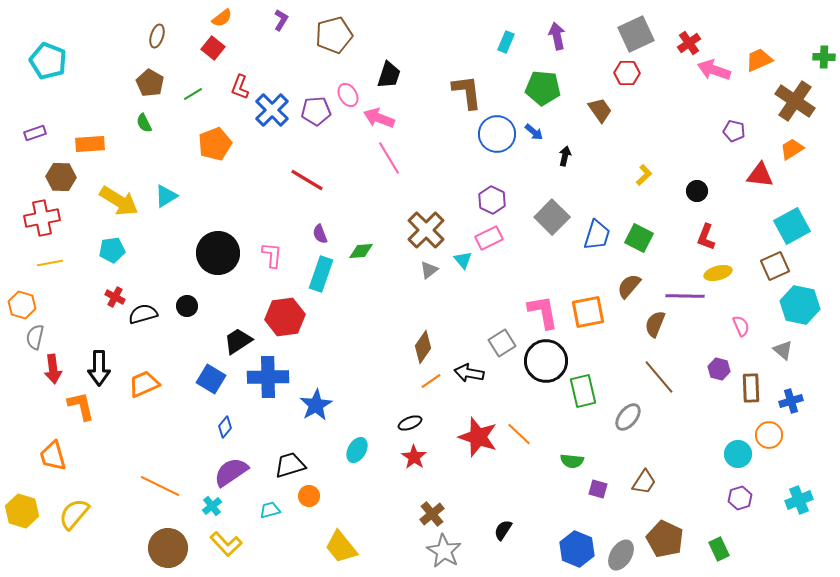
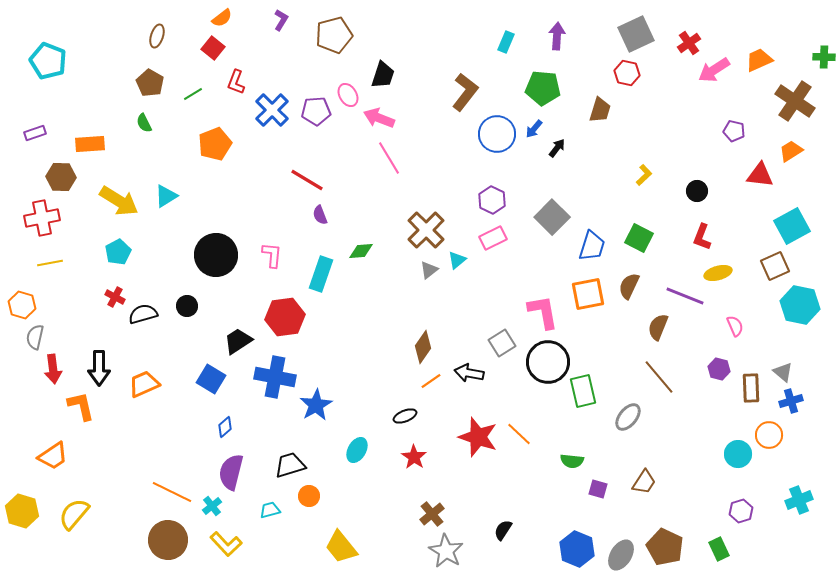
purple arrow at (557, 36): rotated 16 degrees clockwise
pink arrow at (714, 70): rotated 52 degrees counterclockwise
red hexagon at (627, 73): rotated 10 degrees clockwise
black trapezoid at (389, 75): moved 6 px left
red L-shape at (240, 87): moved 4 px left, 5 px up
brown L-shape at (467, 92): moved 2 px left; rotated 45 degrees clockwise
brown trapezoid at (600, 110): rotated 52 degrees clockwise
blue arrow at (534, 132): moved 3 px up; rotated 90 degrees clockwise
orange trapezoid at (792, 149): moved 1 px left, 2 px down
black arrow at (565, 156): moved 8 px left, 8 px up; rotated 24 degrees clockwise
purple semicircle at (320, 234): moved 19 px up
blue trapezoid at (597, 235): moved 5 px left, 11 px down
red L-shape at (706, 237): moved 4 px left
pink rectangle at (489, 238): moved 4 px right
cyan pentagon at (112, 250): moved 6 px right, 2 px down; rotated 20 degrees counterclockwise
black circle at (218, 253): moved 2 px left, 2 px down
cyan triangle at (463, 260): moved 6 px left; rotated 30 degrees clockwise
brown semicircle at (629, 286): rotated 16 degrees counterclockwise
purple line at (685, 296): rotated 21 degrees clockwise
orange square at (588, 312): moved 18 px up
brown semicircle at (655, 324): moved 3 px right, 3 px down
pink semicircle at (741, 326): moved 6 px left
gray triangle at (783, 350): moved 22 px down
black circle at (546, 361): moved 2 px right, 1 px down
blue cross at (268, 377): moved 7 px right; rotated 12 degrees clockwise
black ellipse at (410, 423): moved 5 px left, 7 px up
blue diamond at (225, 427): rotated 10 degrees clockwise
orange trapezoid at (53, 456): rotated 108 degrees counterclockwise
purple semicircle at (231, 472): rotated 42 degrees counterclockwise
orange line at (160, 486): moved 12 px right, 6 px down
purple hexagon at (740, 498): moved 1 px right, 13 px down
brown pentagon at (665, 539): moved 8 px down
brown circle at (168, 548): moved 8 px up
gray star at (444, 551): moved 2 px right
